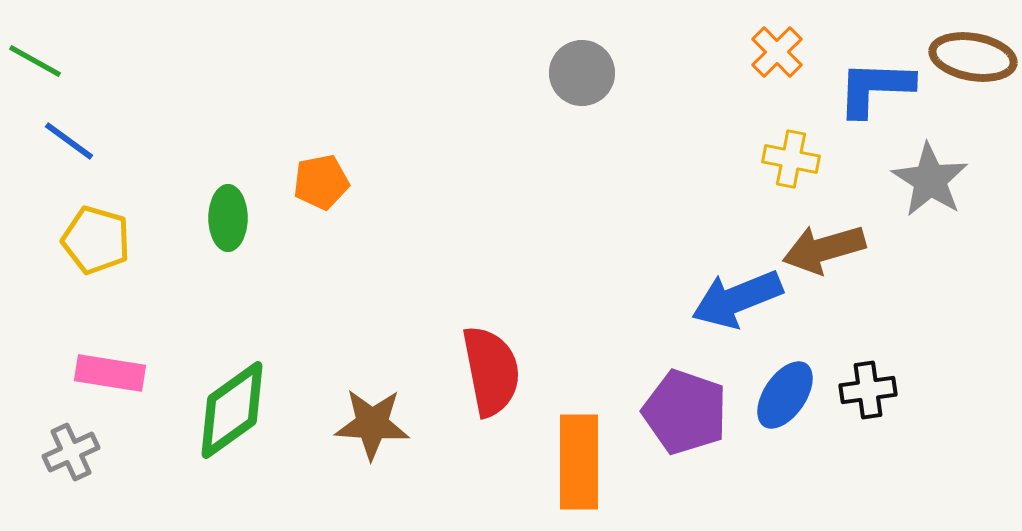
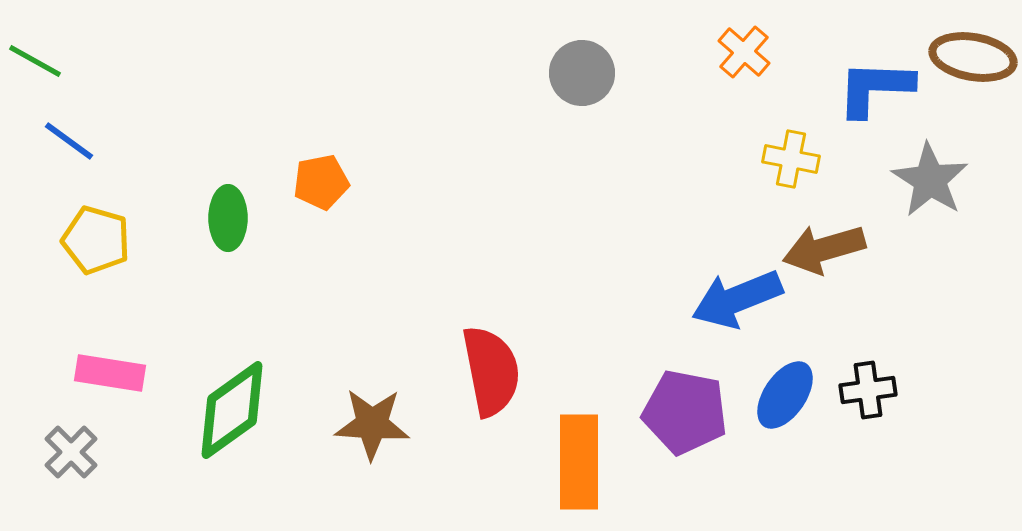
orange cross: moved 33 px left; rotated 4 degrees counterclockwise
purple pentagon: rotated 8 degrees counterclockwise
gray cross: rotated 20 degrees counterclockwise
